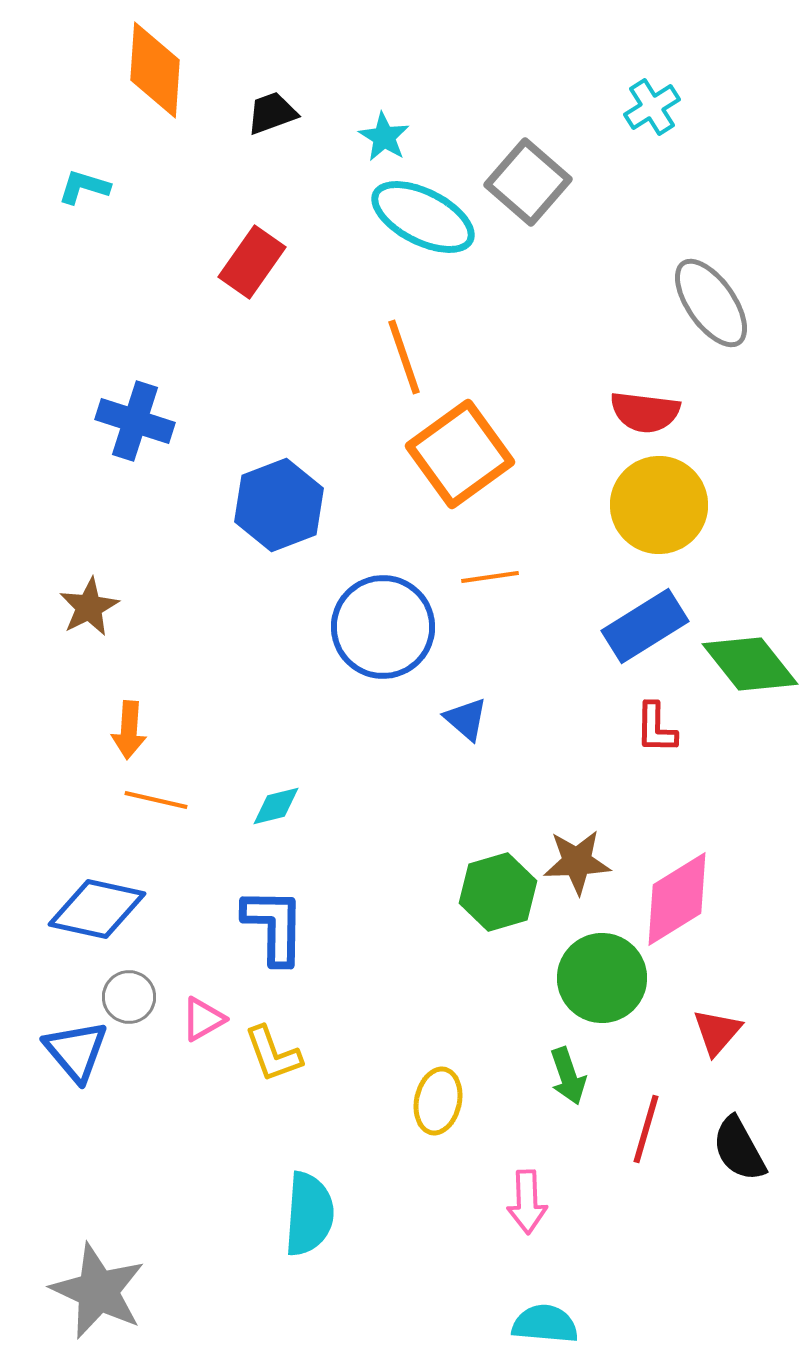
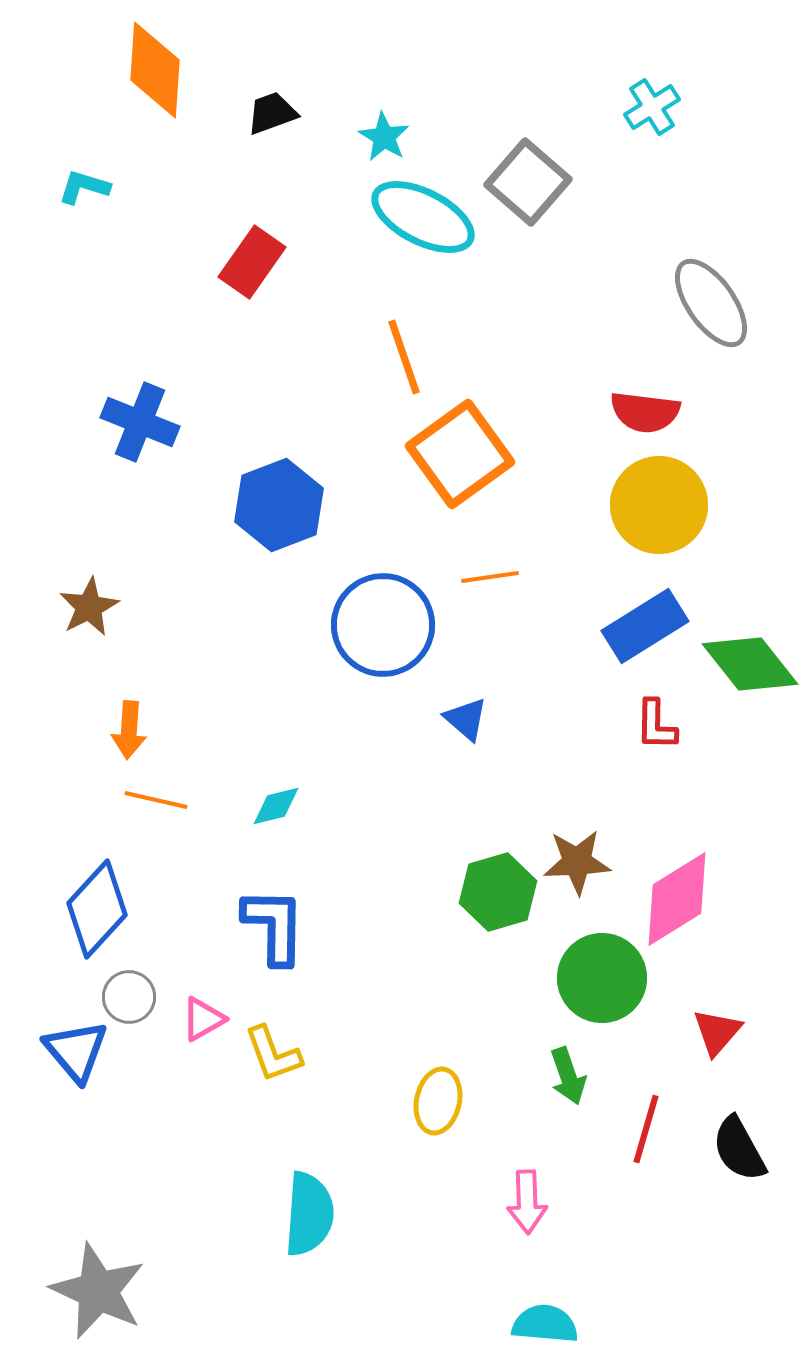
blue cross at (135, 421): moved 5 px right, 1 px down; rotated 4 degrees clockwise
blue circle at (383, 627): moved 2 px up
red L-shape at (656, 728): moved 3 px up
blue diamond at (97, 909): rotated 60 degrees counterclockwise
